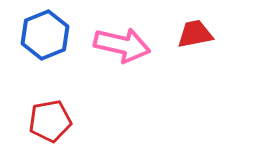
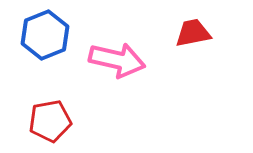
red trapezoid: moved 2 px left, 1 px up
pink arrow: moved 5 px left, 15 px down
